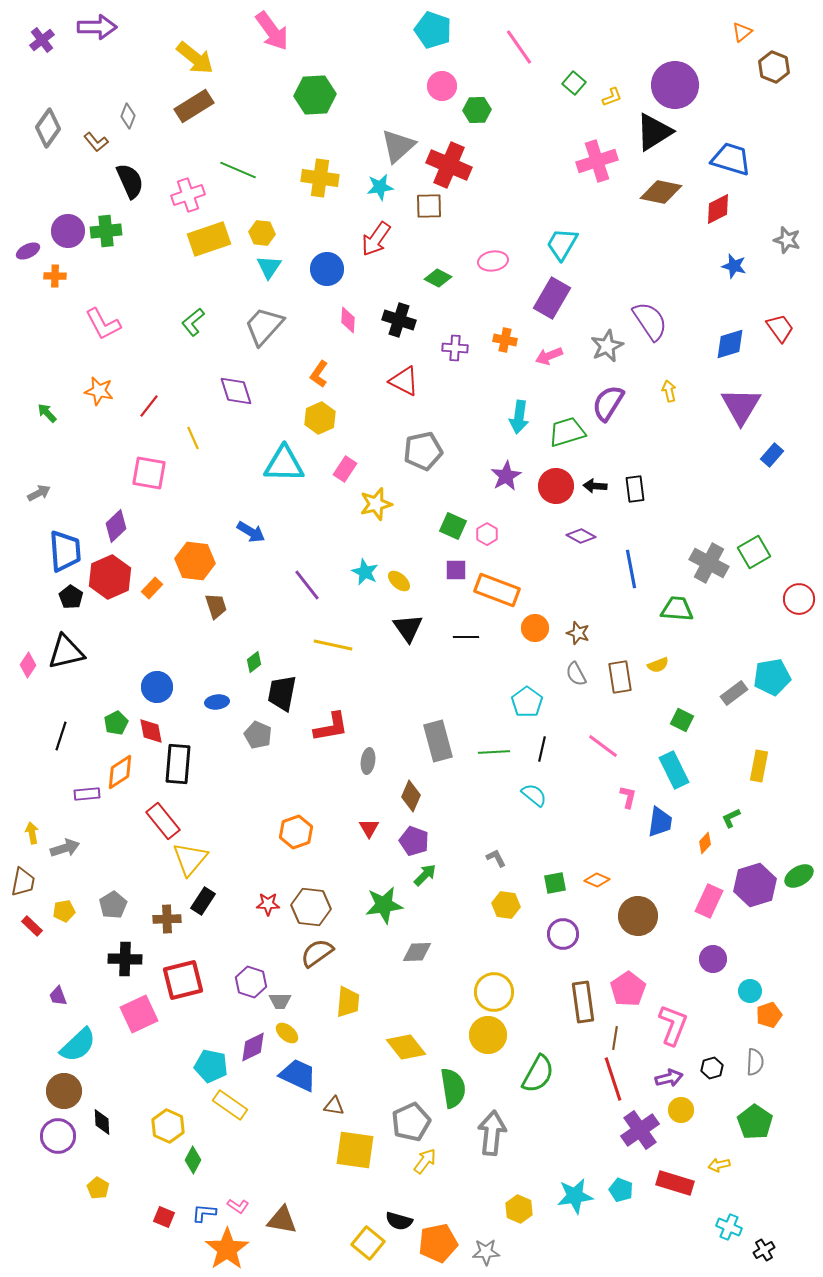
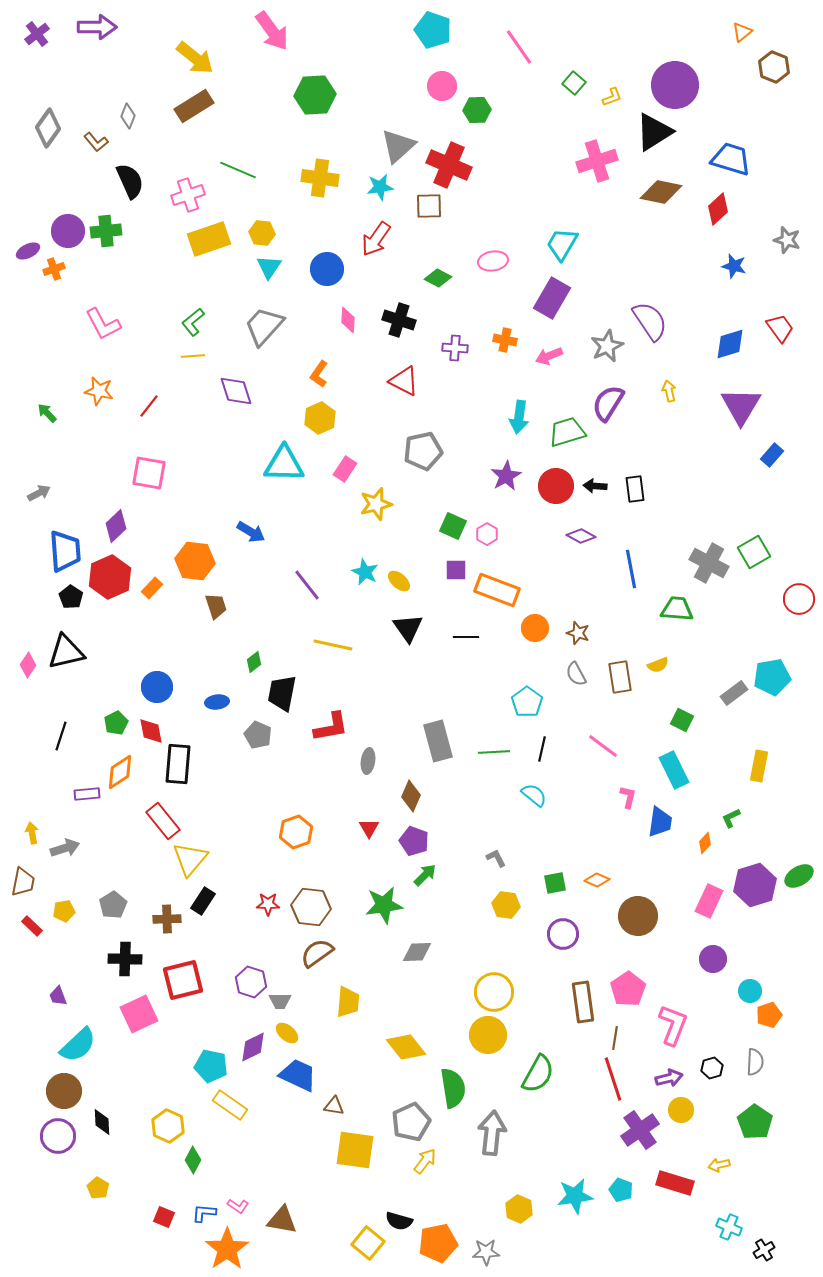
purple cross at (42, 40): moved 5 px left, 6 px up
red diamond at (718, 209): rotated 16 degrees counterclockwise
orange cross at (55, 276): moved 1 px left, 7 px up; rotated 20 degrees counterclockwise
yellow line at (193, 438): moved 82 px up; rotated 70 degrees counterclockwise
